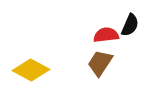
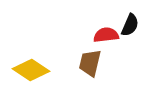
brown trapezoid: moved 10 px left; rotated 20 degrees counterclockwise
yellow diamond: rotated 6 degrees clockwise
